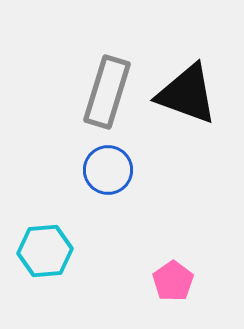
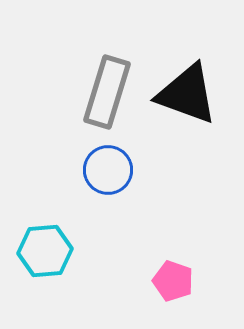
pink pentagon: rotated 18 degrees counterclockwise
